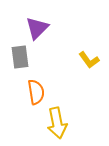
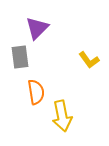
yellow arrow: moved 5 px right, 7 px up
